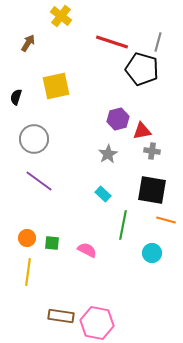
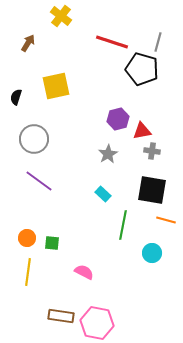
pink semicircle: moved 3 px left, 22 px down
